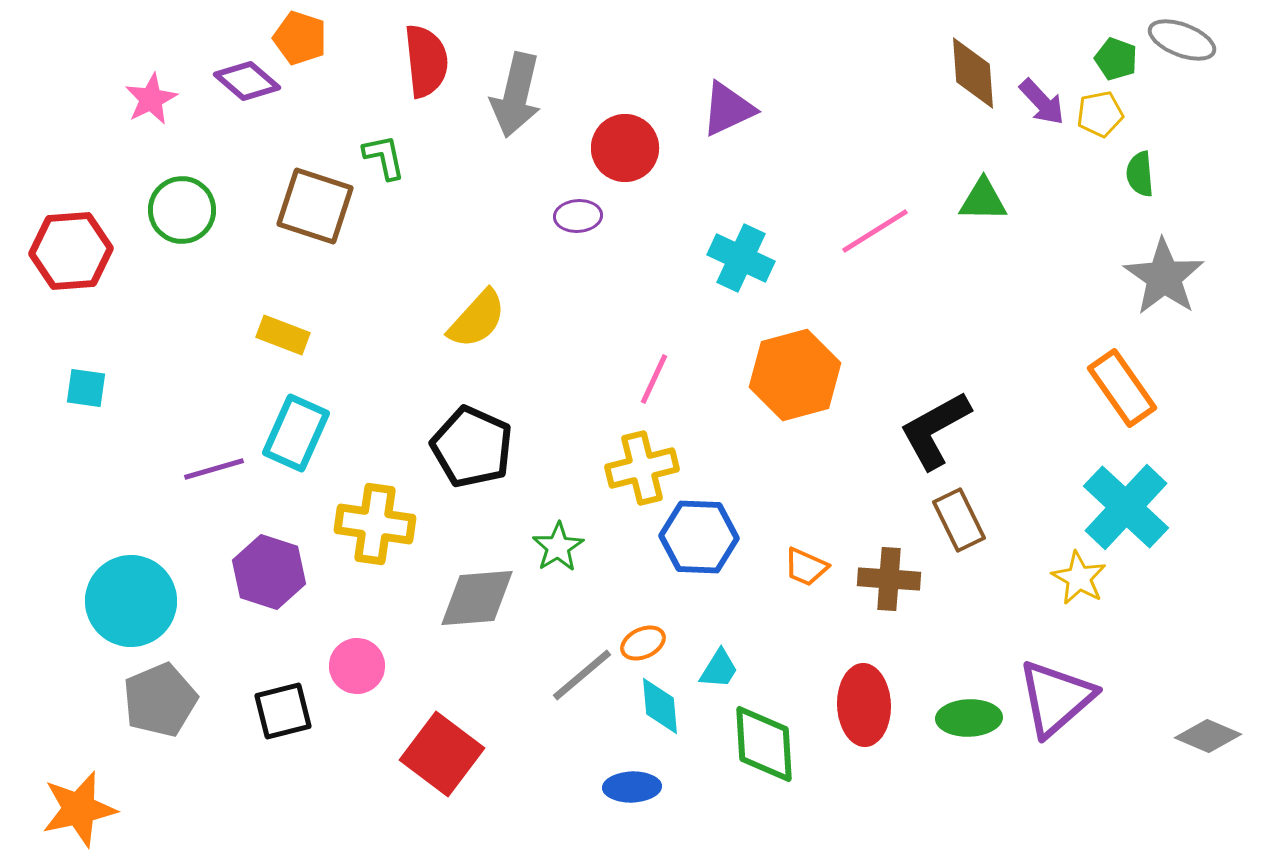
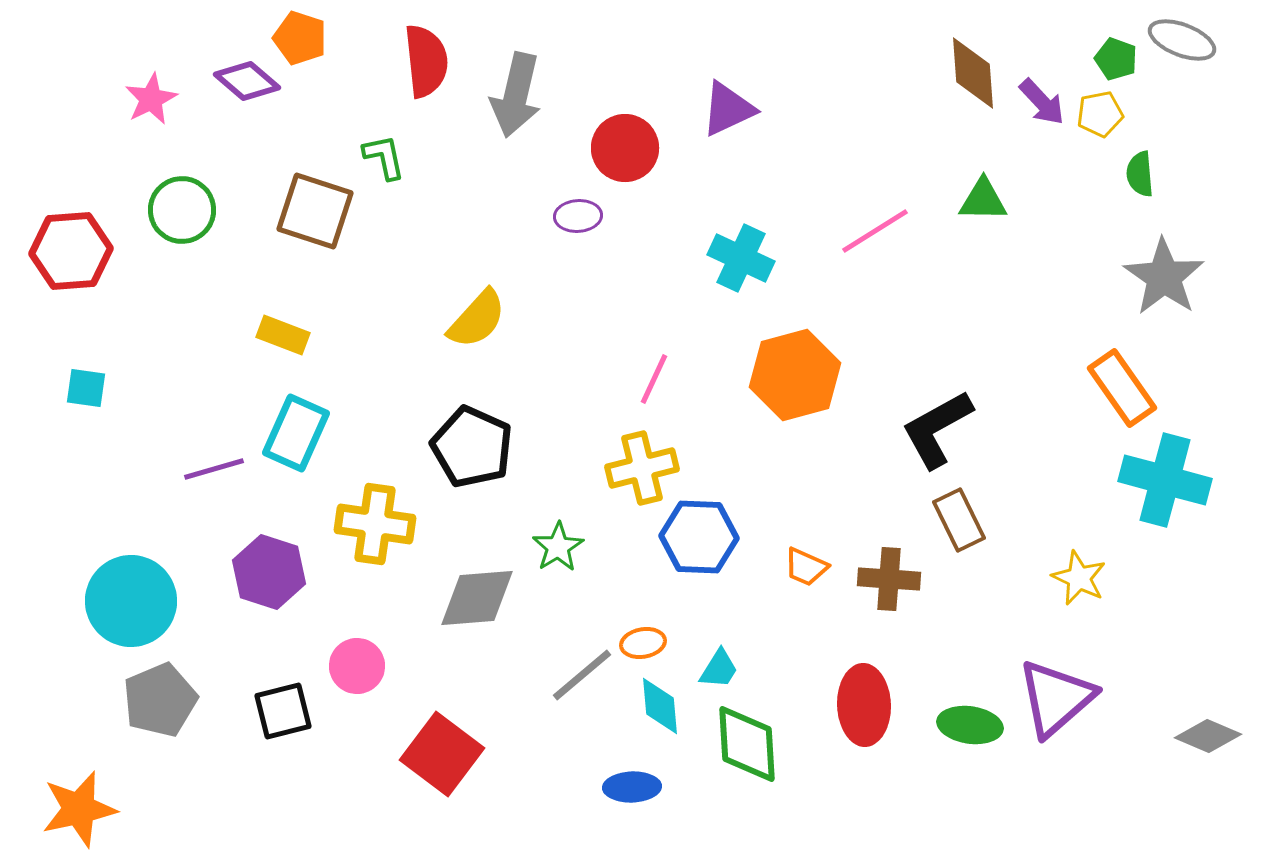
brown square at (315, 206): moved 5 px down
black L-shape at (935, 430): moved 2 px right, 1 px up
cyan cross at (1126, 507): moved 39 px right, 27 px up; rotated 28 degrees counterclockwise
yellow star at (1079, 578): rotated 4 degrees counterclockwise
orange ellipse at (643, 643): rotated 15 degrees clockwise
green ellipse at (969, 718): moved 1 px right, 7 px down; rotated 10 degrees clockwise
green diamond at (764, 744): moved 17 px left
